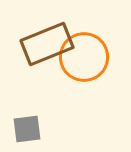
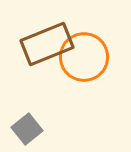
gray square: rotated 32 degrees counterclockwise
